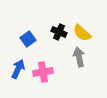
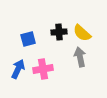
black cross: rotated 28 degrees counterclockwise
blue square: rotated 21 degrees clockwise
gray arrow: moved 1 px right
pink cross: moved 3 px up
